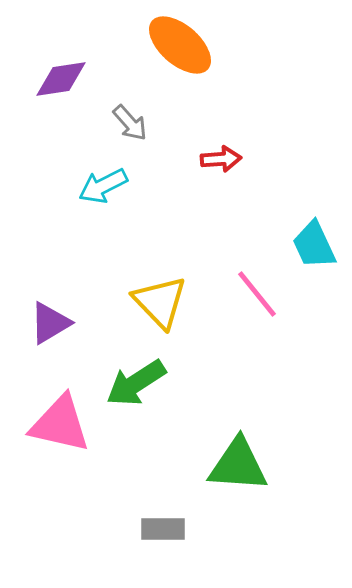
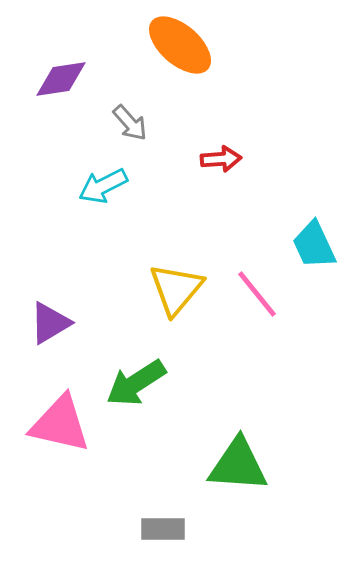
yellow triangle: moved 16 px right, 13 px up; rotated 24 degrees clockwise
